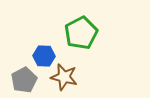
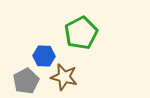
gray pentagon: moved 2 px right, 1 px down
